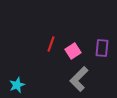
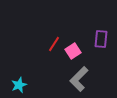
red line: moved 3 px right; rotated 14 degrees clockwise
purple rectangle: moved 1 px left, 9 px up
cyan star: moved 2 px right
